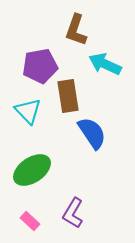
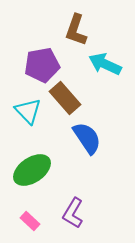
purple pentagon: moved 2 px right, 1 px up
brown rectangle: moved 3 px left, 2 px down; rotated 32 degrees counterclockwise
blue semicircle: moved 5 px left, 5 px down
